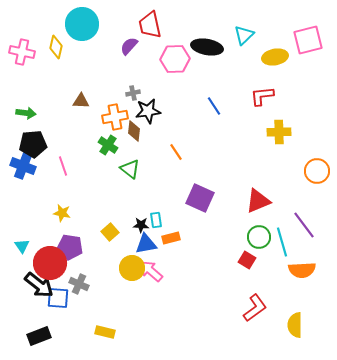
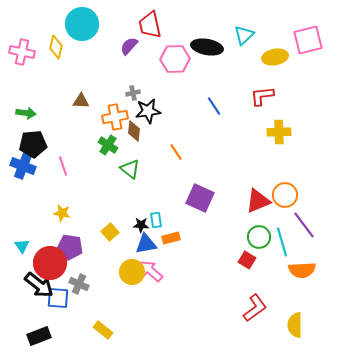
orange circle at (317, 171): moved 32 px left, 24 px down
yellow circle at (132, 268): moved 4 px down
yellow rectangle at (105, 332): moved 2 px left, 2 px up; rotated 24 degrees clockwise
